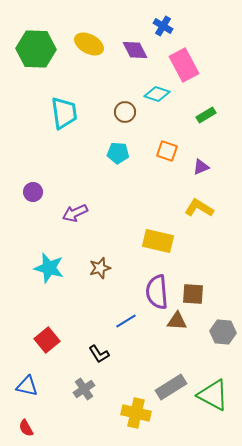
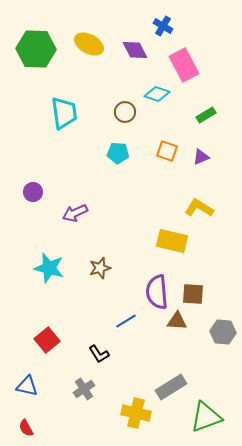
purple triangle: moved 10 px up
yellow rectangle: moved 14 px right
green triangle: moved 7 px left, 22 px down; rotated 48 degrees counterclockwise
